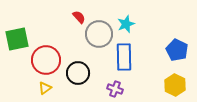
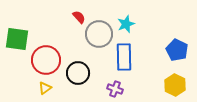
green square: rotated 20 degrees clockwise
